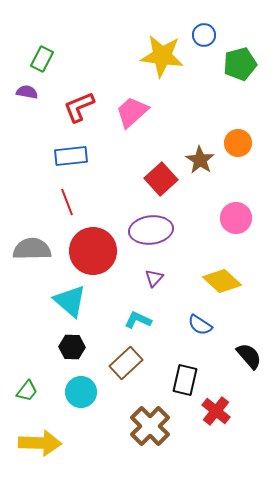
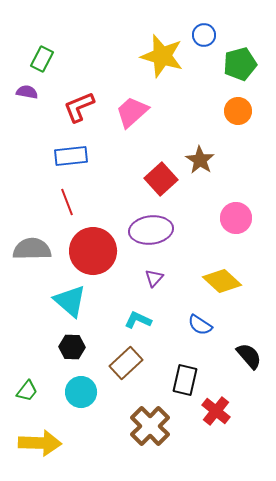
yellow star: rotated 9 degrees clockwise
orange circle: moved 32 px up
